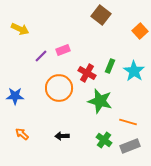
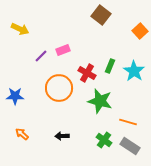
gray rectangle: rotated 54 degrees clockwise
